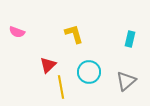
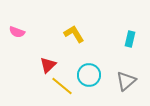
yellow L-shape: rotated 15 degrees counterclockwise
cyan circle: moved 3 px down
yellow line: moved 1 px right, 1 px up; rotated 40 degrees counterclockwise
